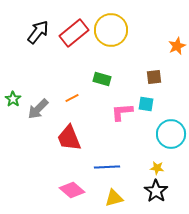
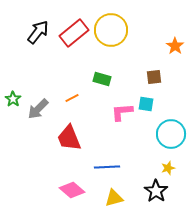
orange star: moved 2 px left; rotated 12 degrees counterclockwise
yellow star: moved 11 px right; rotated 24 degrees counterclockwise
